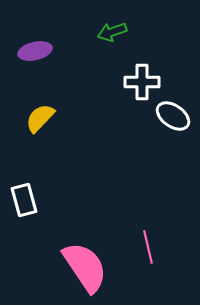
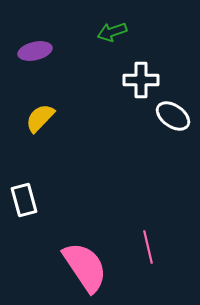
white cross: moved 1 px left, 2 px up
